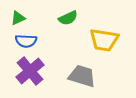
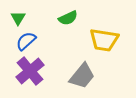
green triangle: rotated 35 degrees counterclockwise
blue semicircle: rotated 135 degrees clockwise
gray trapezoid: rotated 112 degrees clockwise
